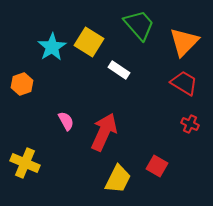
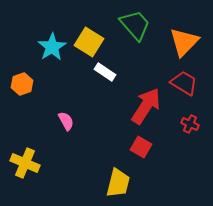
green trapezoid: moved 4 px left
white rectangle: moved 14 px left, 2 px down
red arrow: moved 42 px right, 26 px up; rotated 9 degrees clockwise
red square: moved 16 px left, 19 px up
yellow trapezoid: moved 4 px down; rotated 12 degrees counterclockwise
